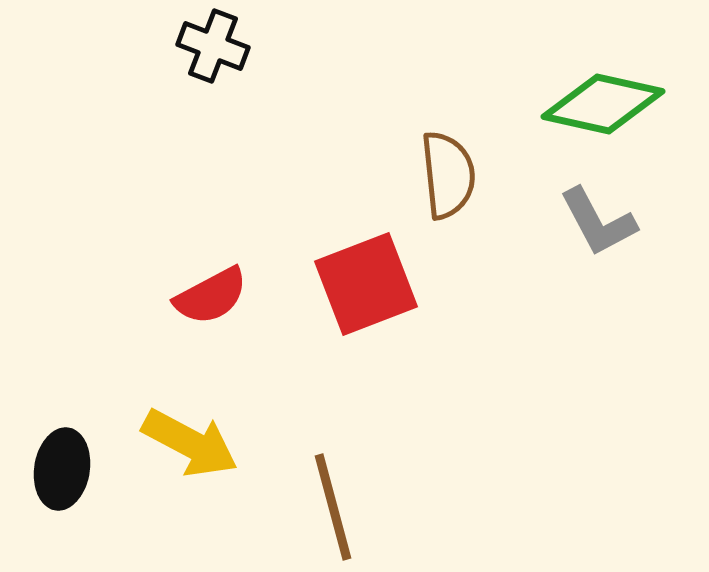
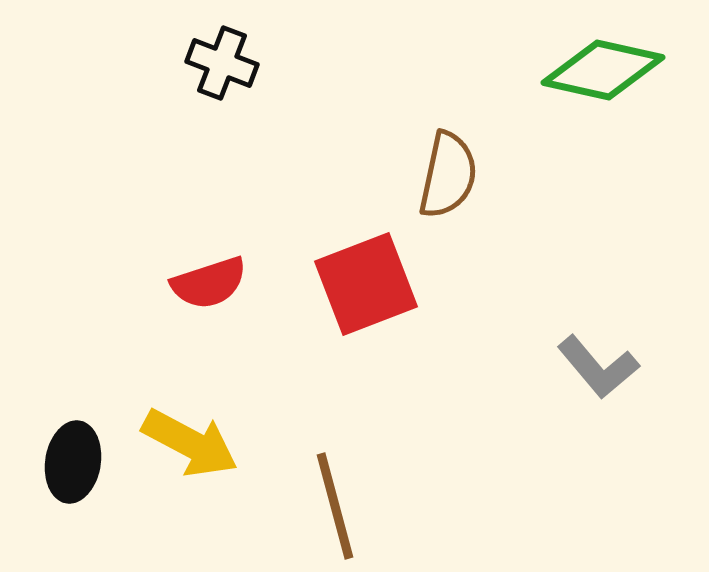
black cross: moved 9 px right, 17 px down
green diamond: moved 34 px up
brown semicircle: rotated 18 degrees clockwise
gray L-shape: moved 145 px down; rotated 12 degrees counterclockwise
red semicircle: moved 2 px left, 13 px up; rotated 10 degrees clockwise
black ellipse: moved 11 px right, 7 px up
brown line: moved 2 px right, 1 px up
